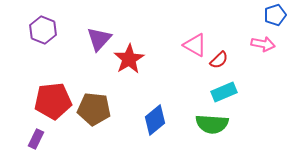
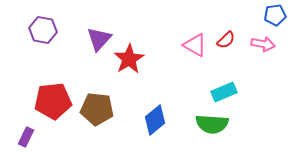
blue pentagon: rotated 10 degrees clockwise
purple hexagon: rotated 12 degrees counterclockwise
red semicircle: moved 7 px right, 20 px up
brown pentagon: moved 3 px right
purple rectangle: moved 10 px left, 2 px up
